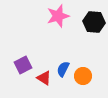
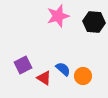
blue semicircle: rotated 105 degrees clockwise
